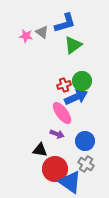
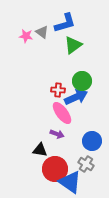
red cross: moved 6 px left, 5 px down; rotated 24 degrees clockwise
blue circle: moved 7 px right
